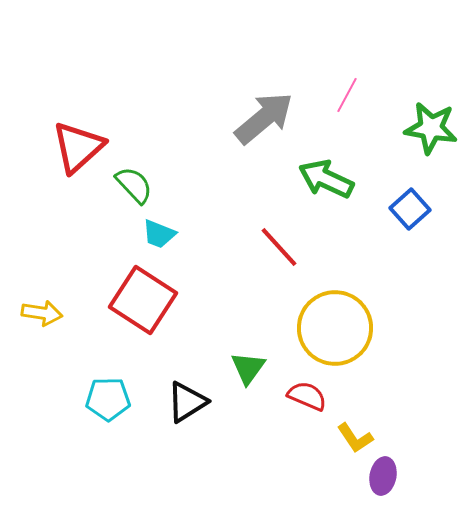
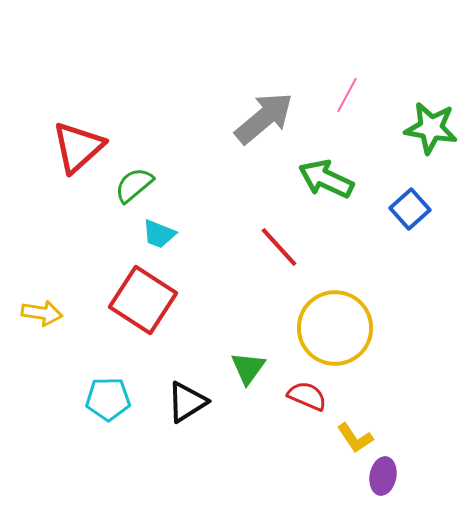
green semicircle: rotated 87 degrees counterclockwise
